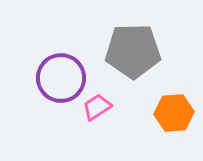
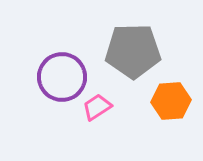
purple circle: moved 1 px right, 1 px up
orange hexagon: moved 3 px left, 12 px up
